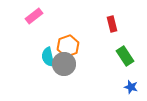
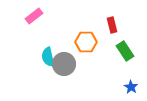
red rectangle: moved 1 px down
orange hexagon: moved 18 px right, 4 px up; rotated 20 degrees clockwise
green rectangle: moved 5 px up
blue star: rotated 16 degrees clockwise
